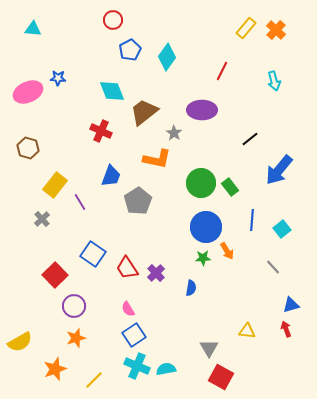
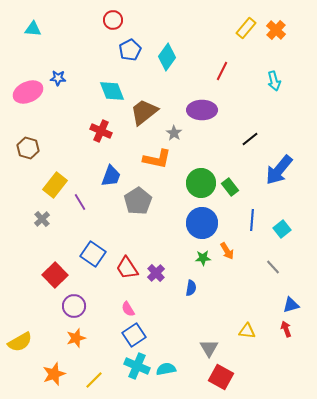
blue circle at (206, 227): moved 4 px left, 4 px up
orange star at (55, 369): moved 1 px left, 5 px down
